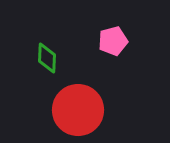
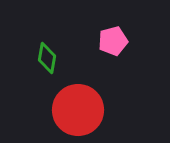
green diamond: rotated 8 degrees clockwise
